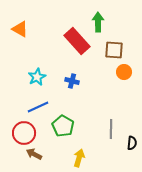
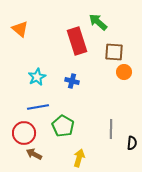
green arrow: rotated 48 degrees counterclockwise
orange triangle: rotated 12 degrees clockwise
red rectangle: rotated 24 degrees clockwise
brown square: moved 2 px down
blue line: rotated 15 degrees clockwise
